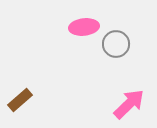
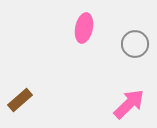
pink ellipse: moved 1 px down; rotated 72 degrees counterclockwise
gray circle: moved 19 px right
